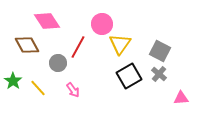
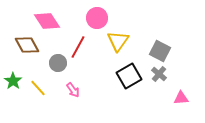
pink circle: moved 5 px left, 6 px up
yellow triangle: moved 2 px left, 3 px up
